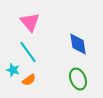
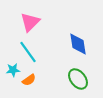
pink triangle: rotated 25 degrees clockwise
cyan star: rotated 24 degrees counterclockwise
green ellipse: rotated 15 degrees counterclockwise
